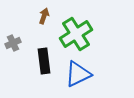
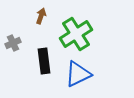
brown arrow: moved 3 px left
